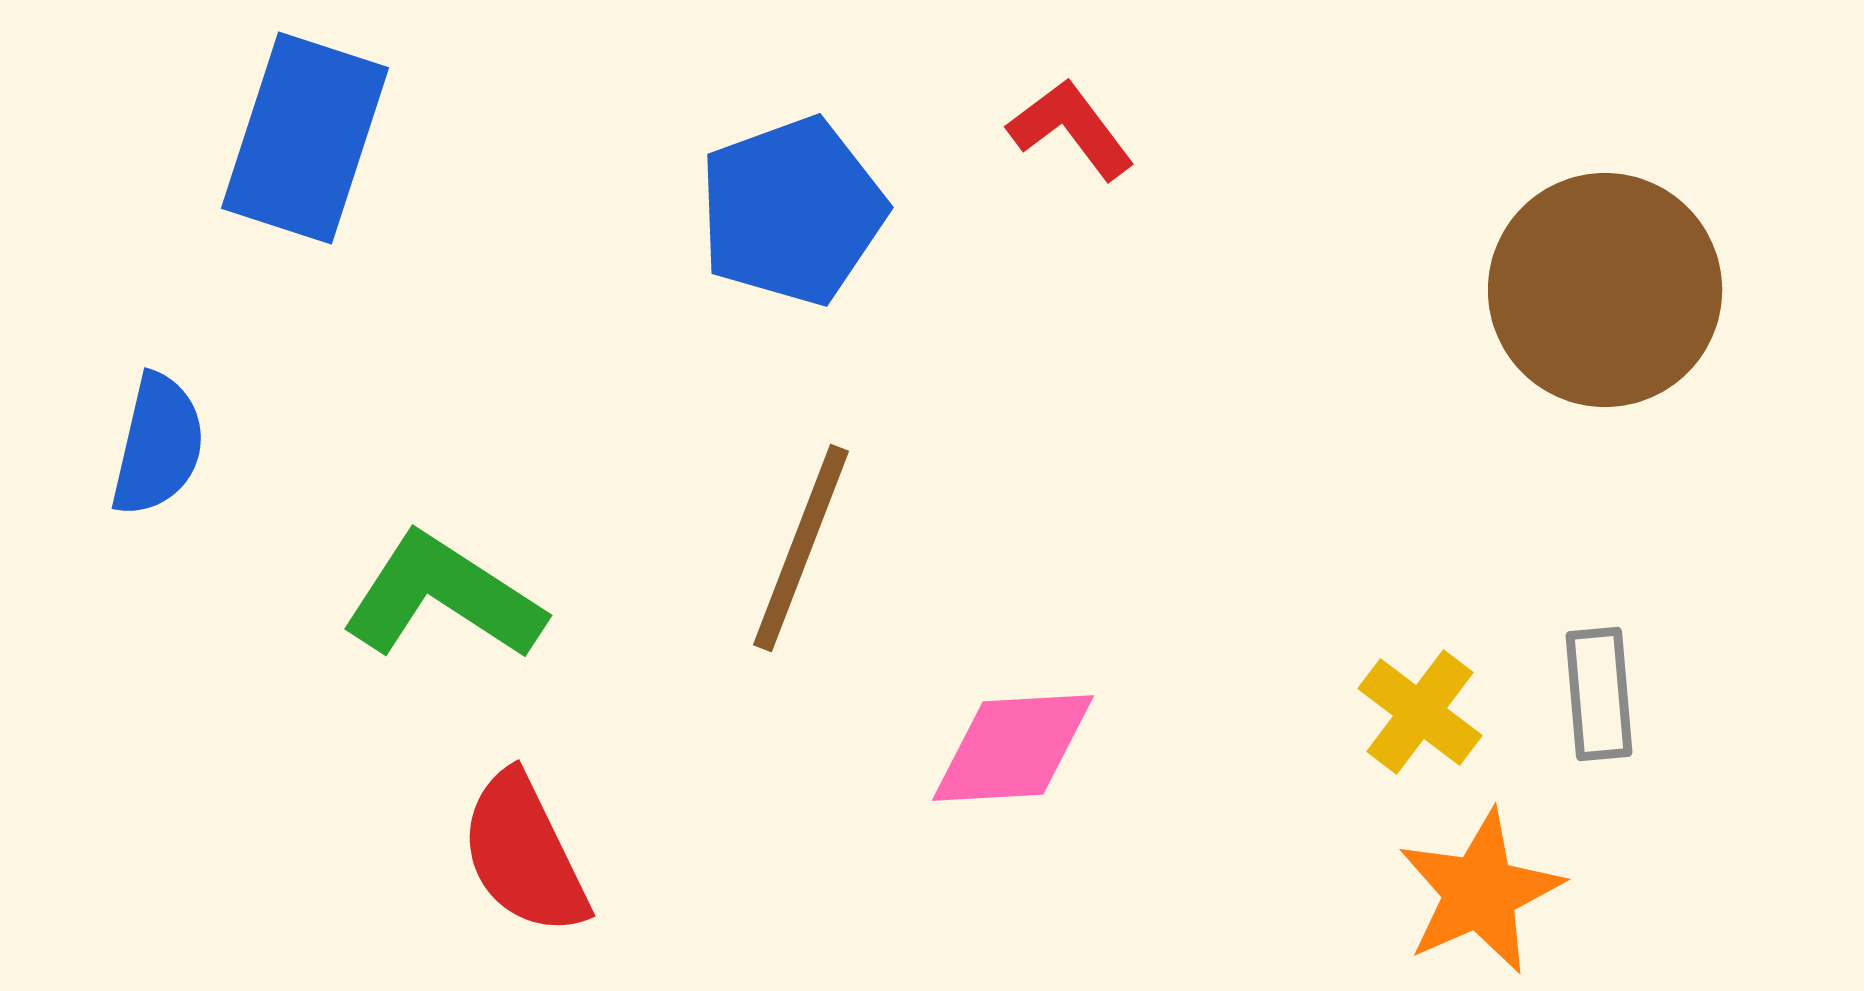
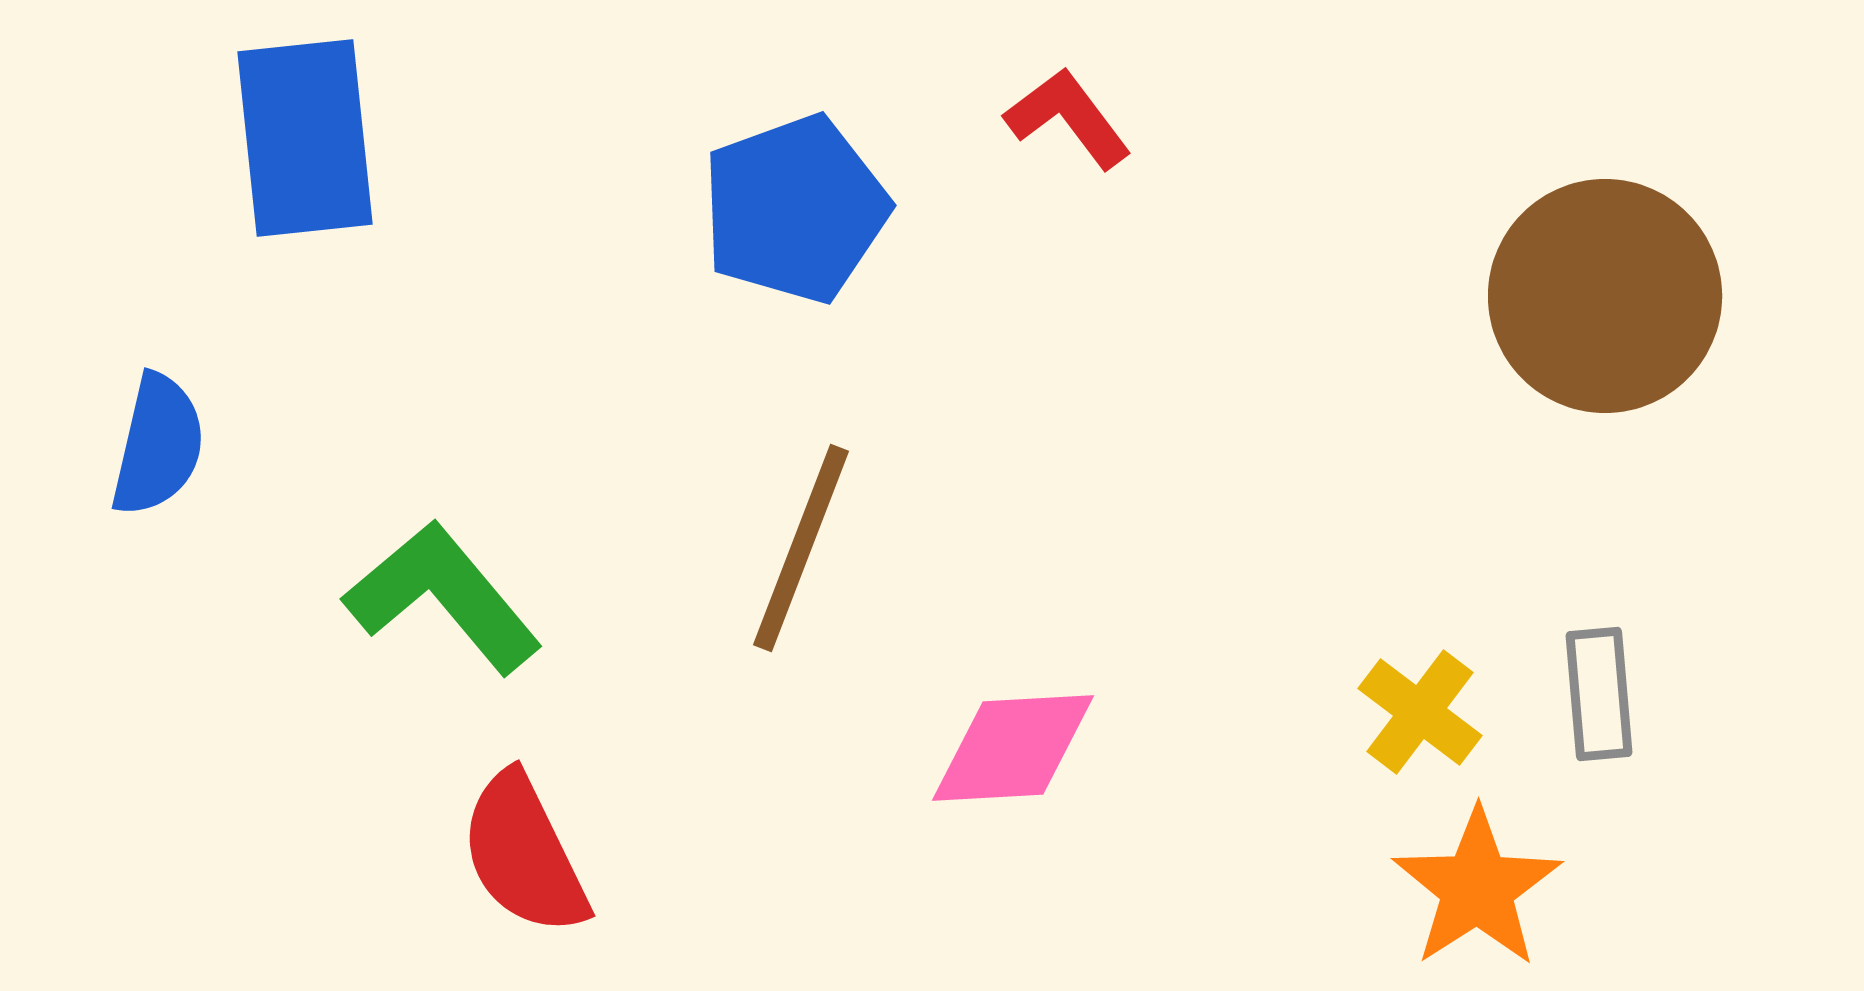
red L-shape: moved 3 px left, 11 px up
blue rectangle: rotated 24 degrees counterclockwise
blue pentagon: moved 3 px right, 2 px up
brown circle: moved 6 px down
green L-shape: rotated 17 degrees clockwise
orange star: moved 3 px left, 4 px up; rotated 9 degrees counterclockwise
